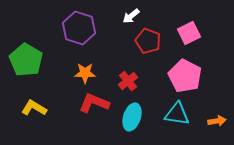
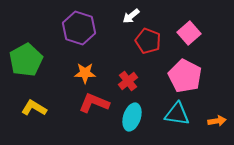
pink square: rotated 15 degrees counterclockwise
green pentagon: rotated 12 degrees clockwise
